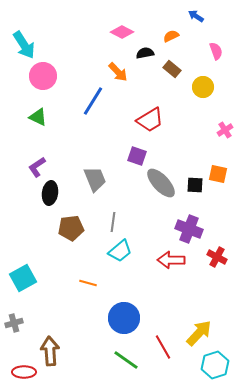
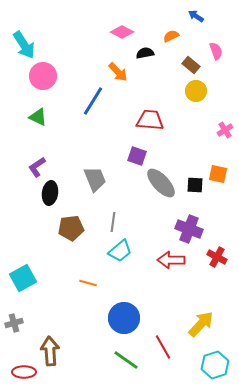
brown rectangle: moved 19 px right, 4 px up
yellow circle: moved 7 px left, 4 px down
red trapezoid: rotated 144 degrees counterclockwise
yellow arrow: moved 2 px right, 9 px up
